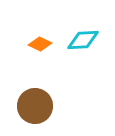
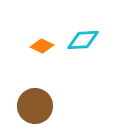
orange diamond: moved 2 px right, 2 px down
